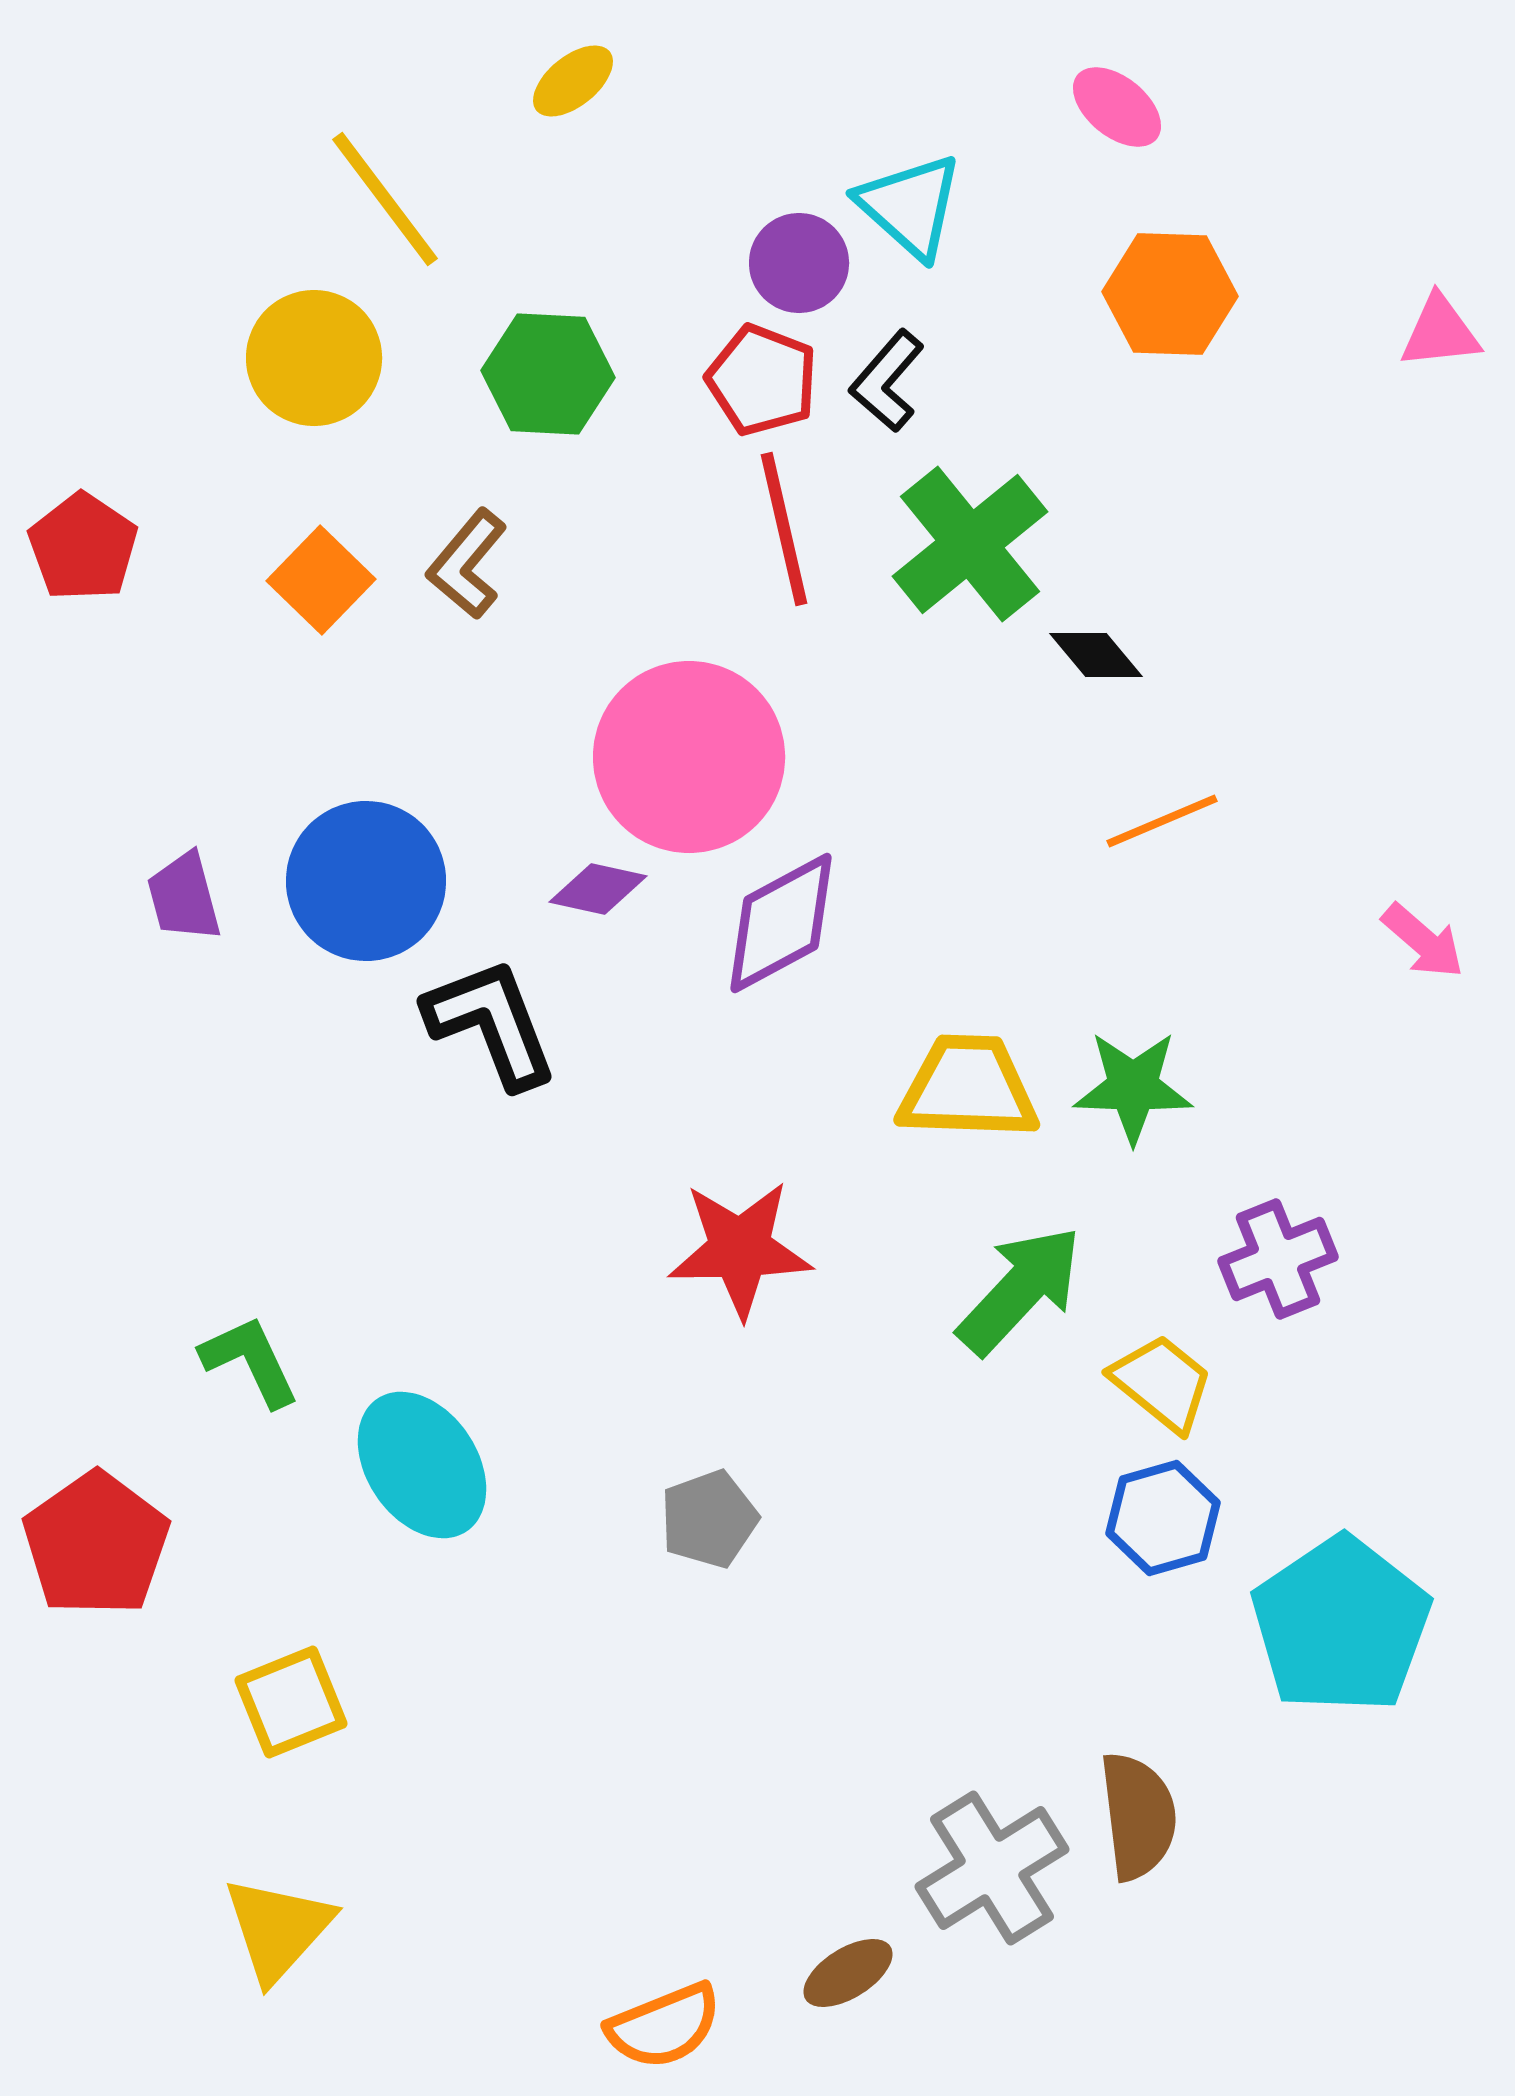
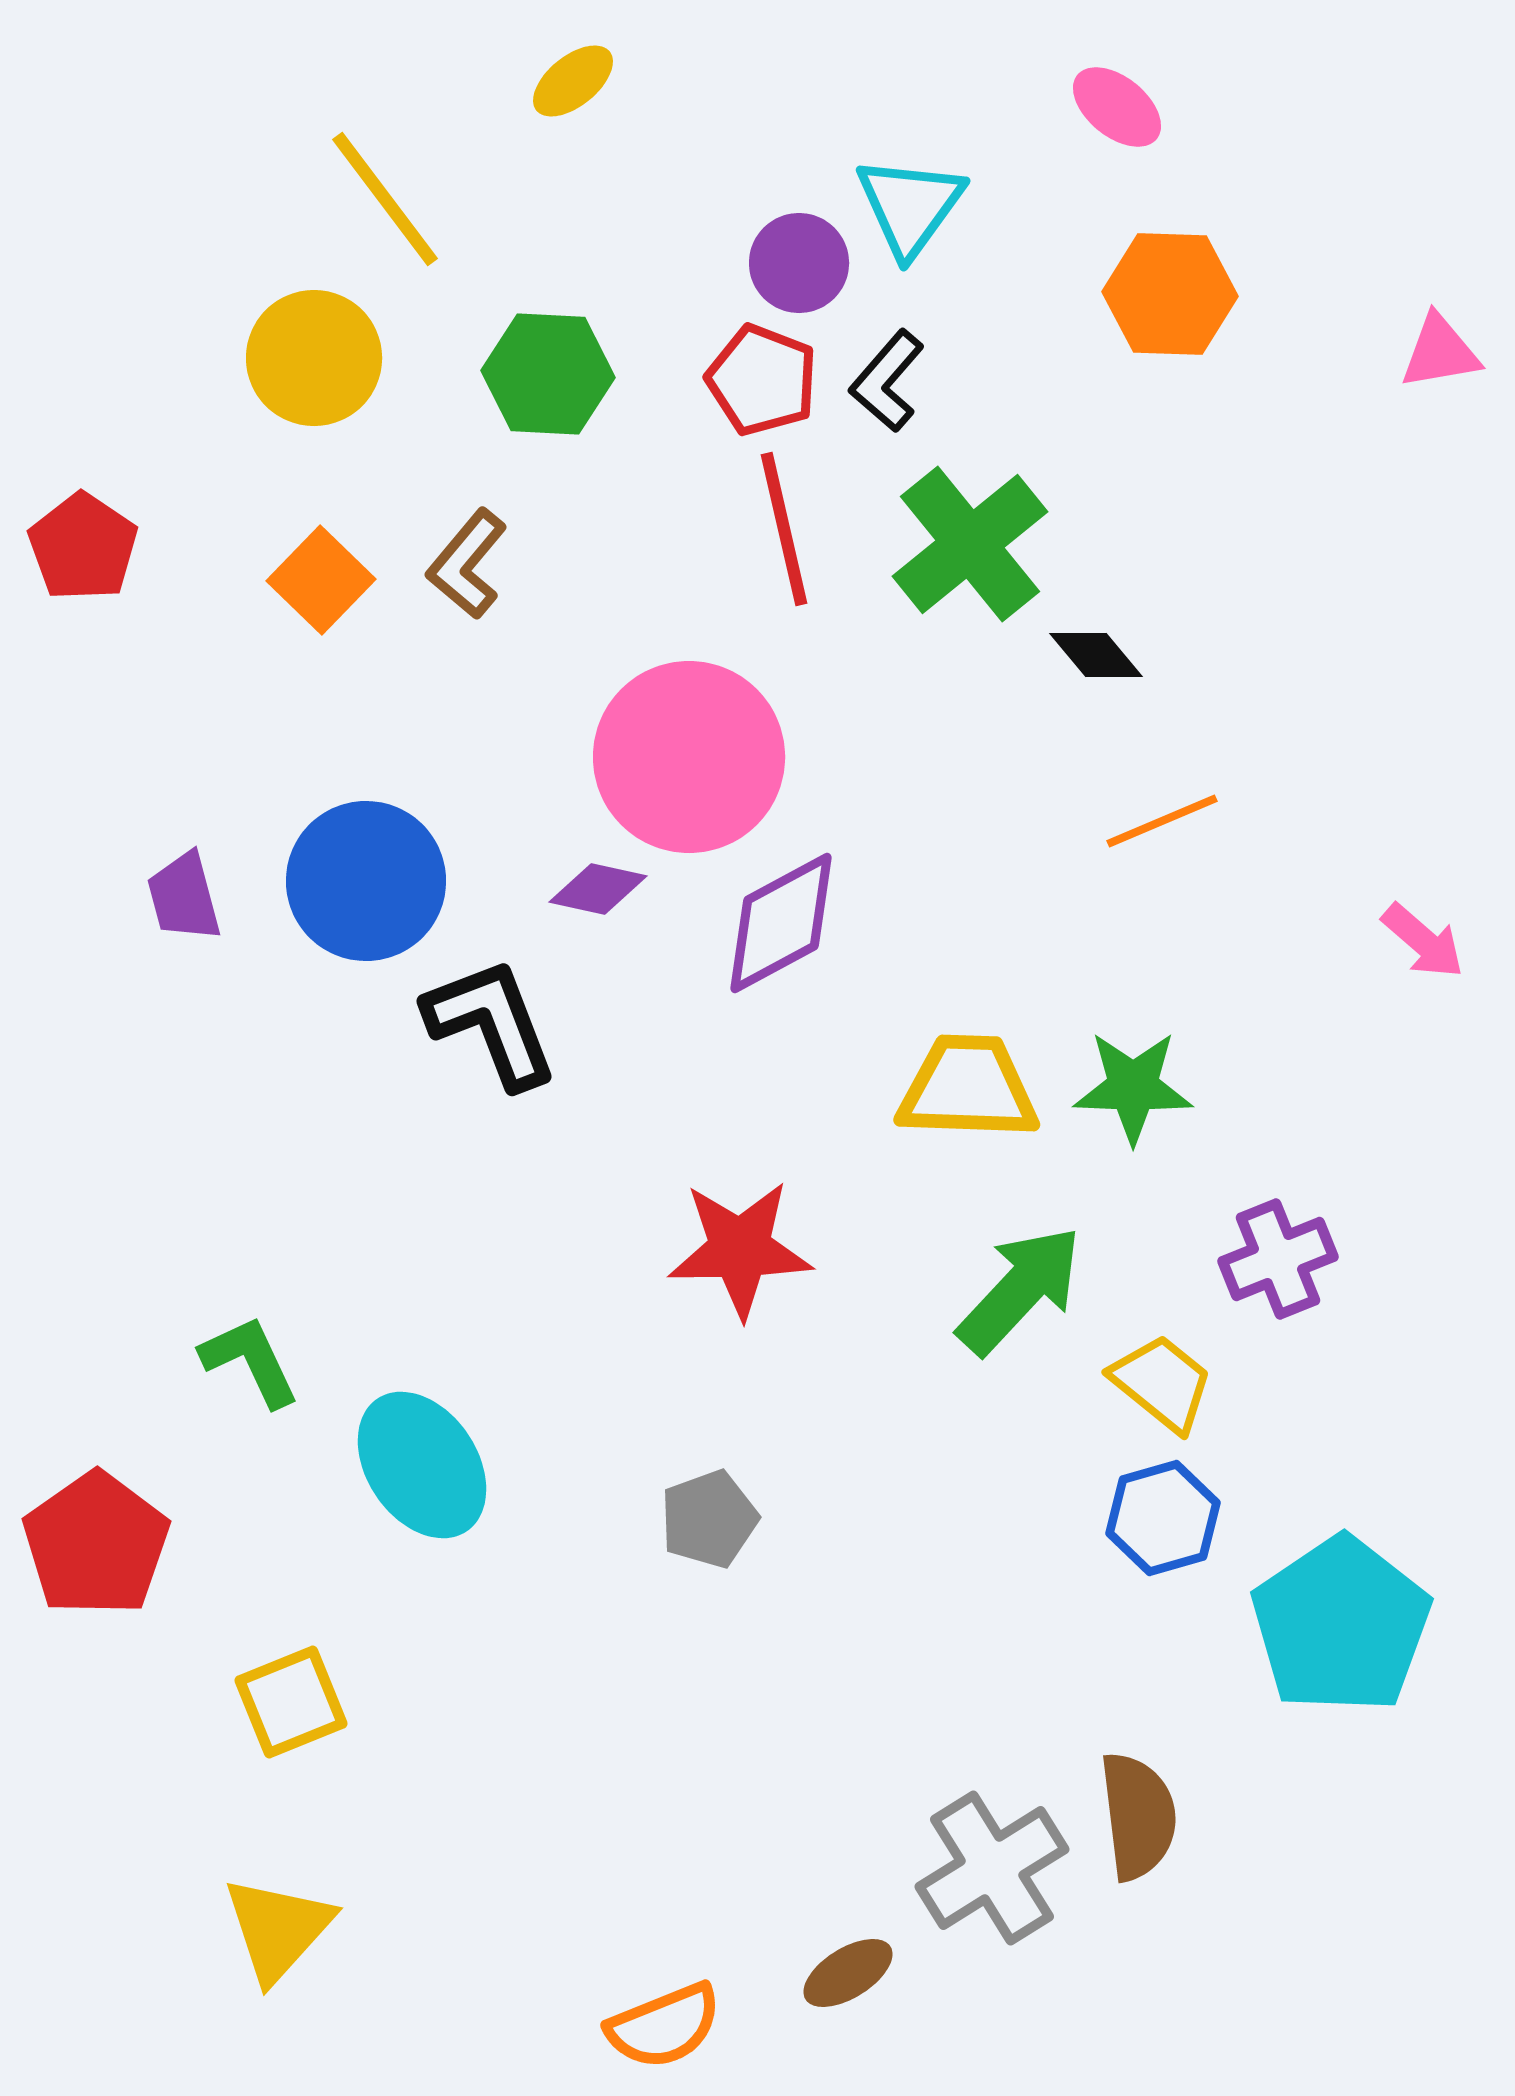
cyan triangle at (910, 206): rotated 24 degrees clockwise
pink triangle at (1440, 332): moved 20 px down; rotated 4 degrees counterclockwise
